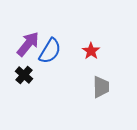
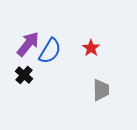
red star: moved 3 px up
gray trapezoid: moved 3 px down
